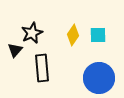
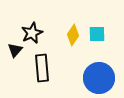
cyan square: moved 1 px left, 1 px up
